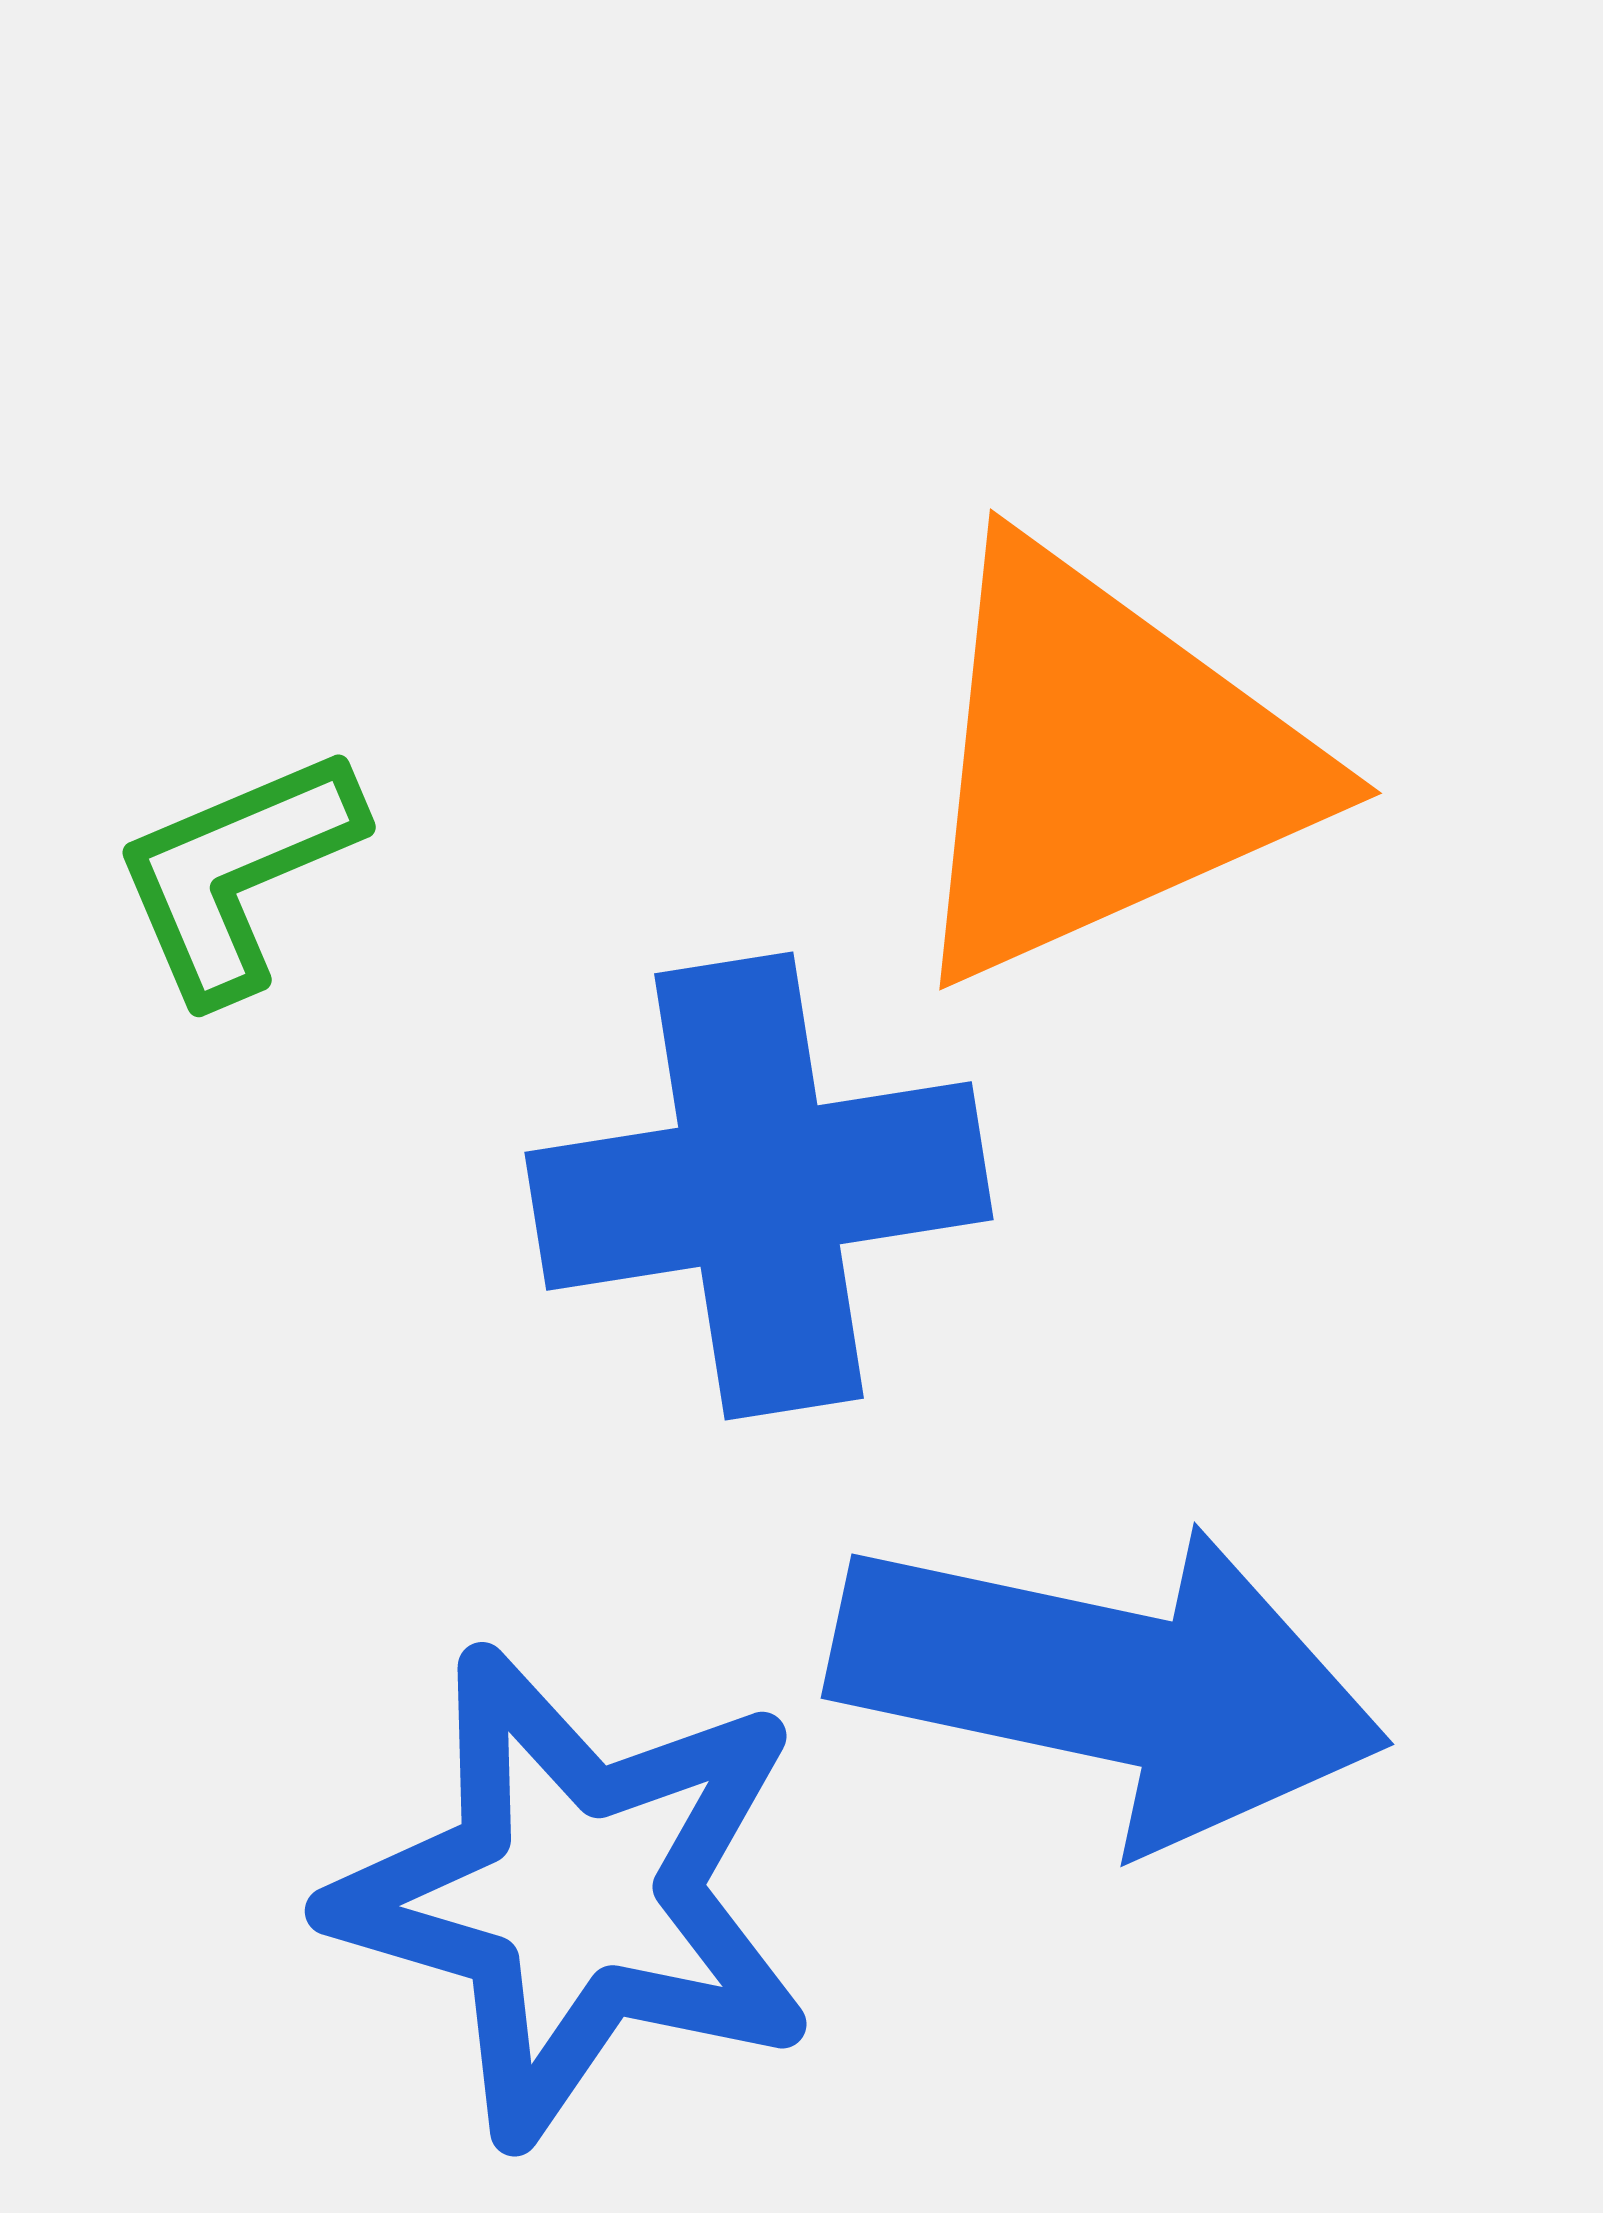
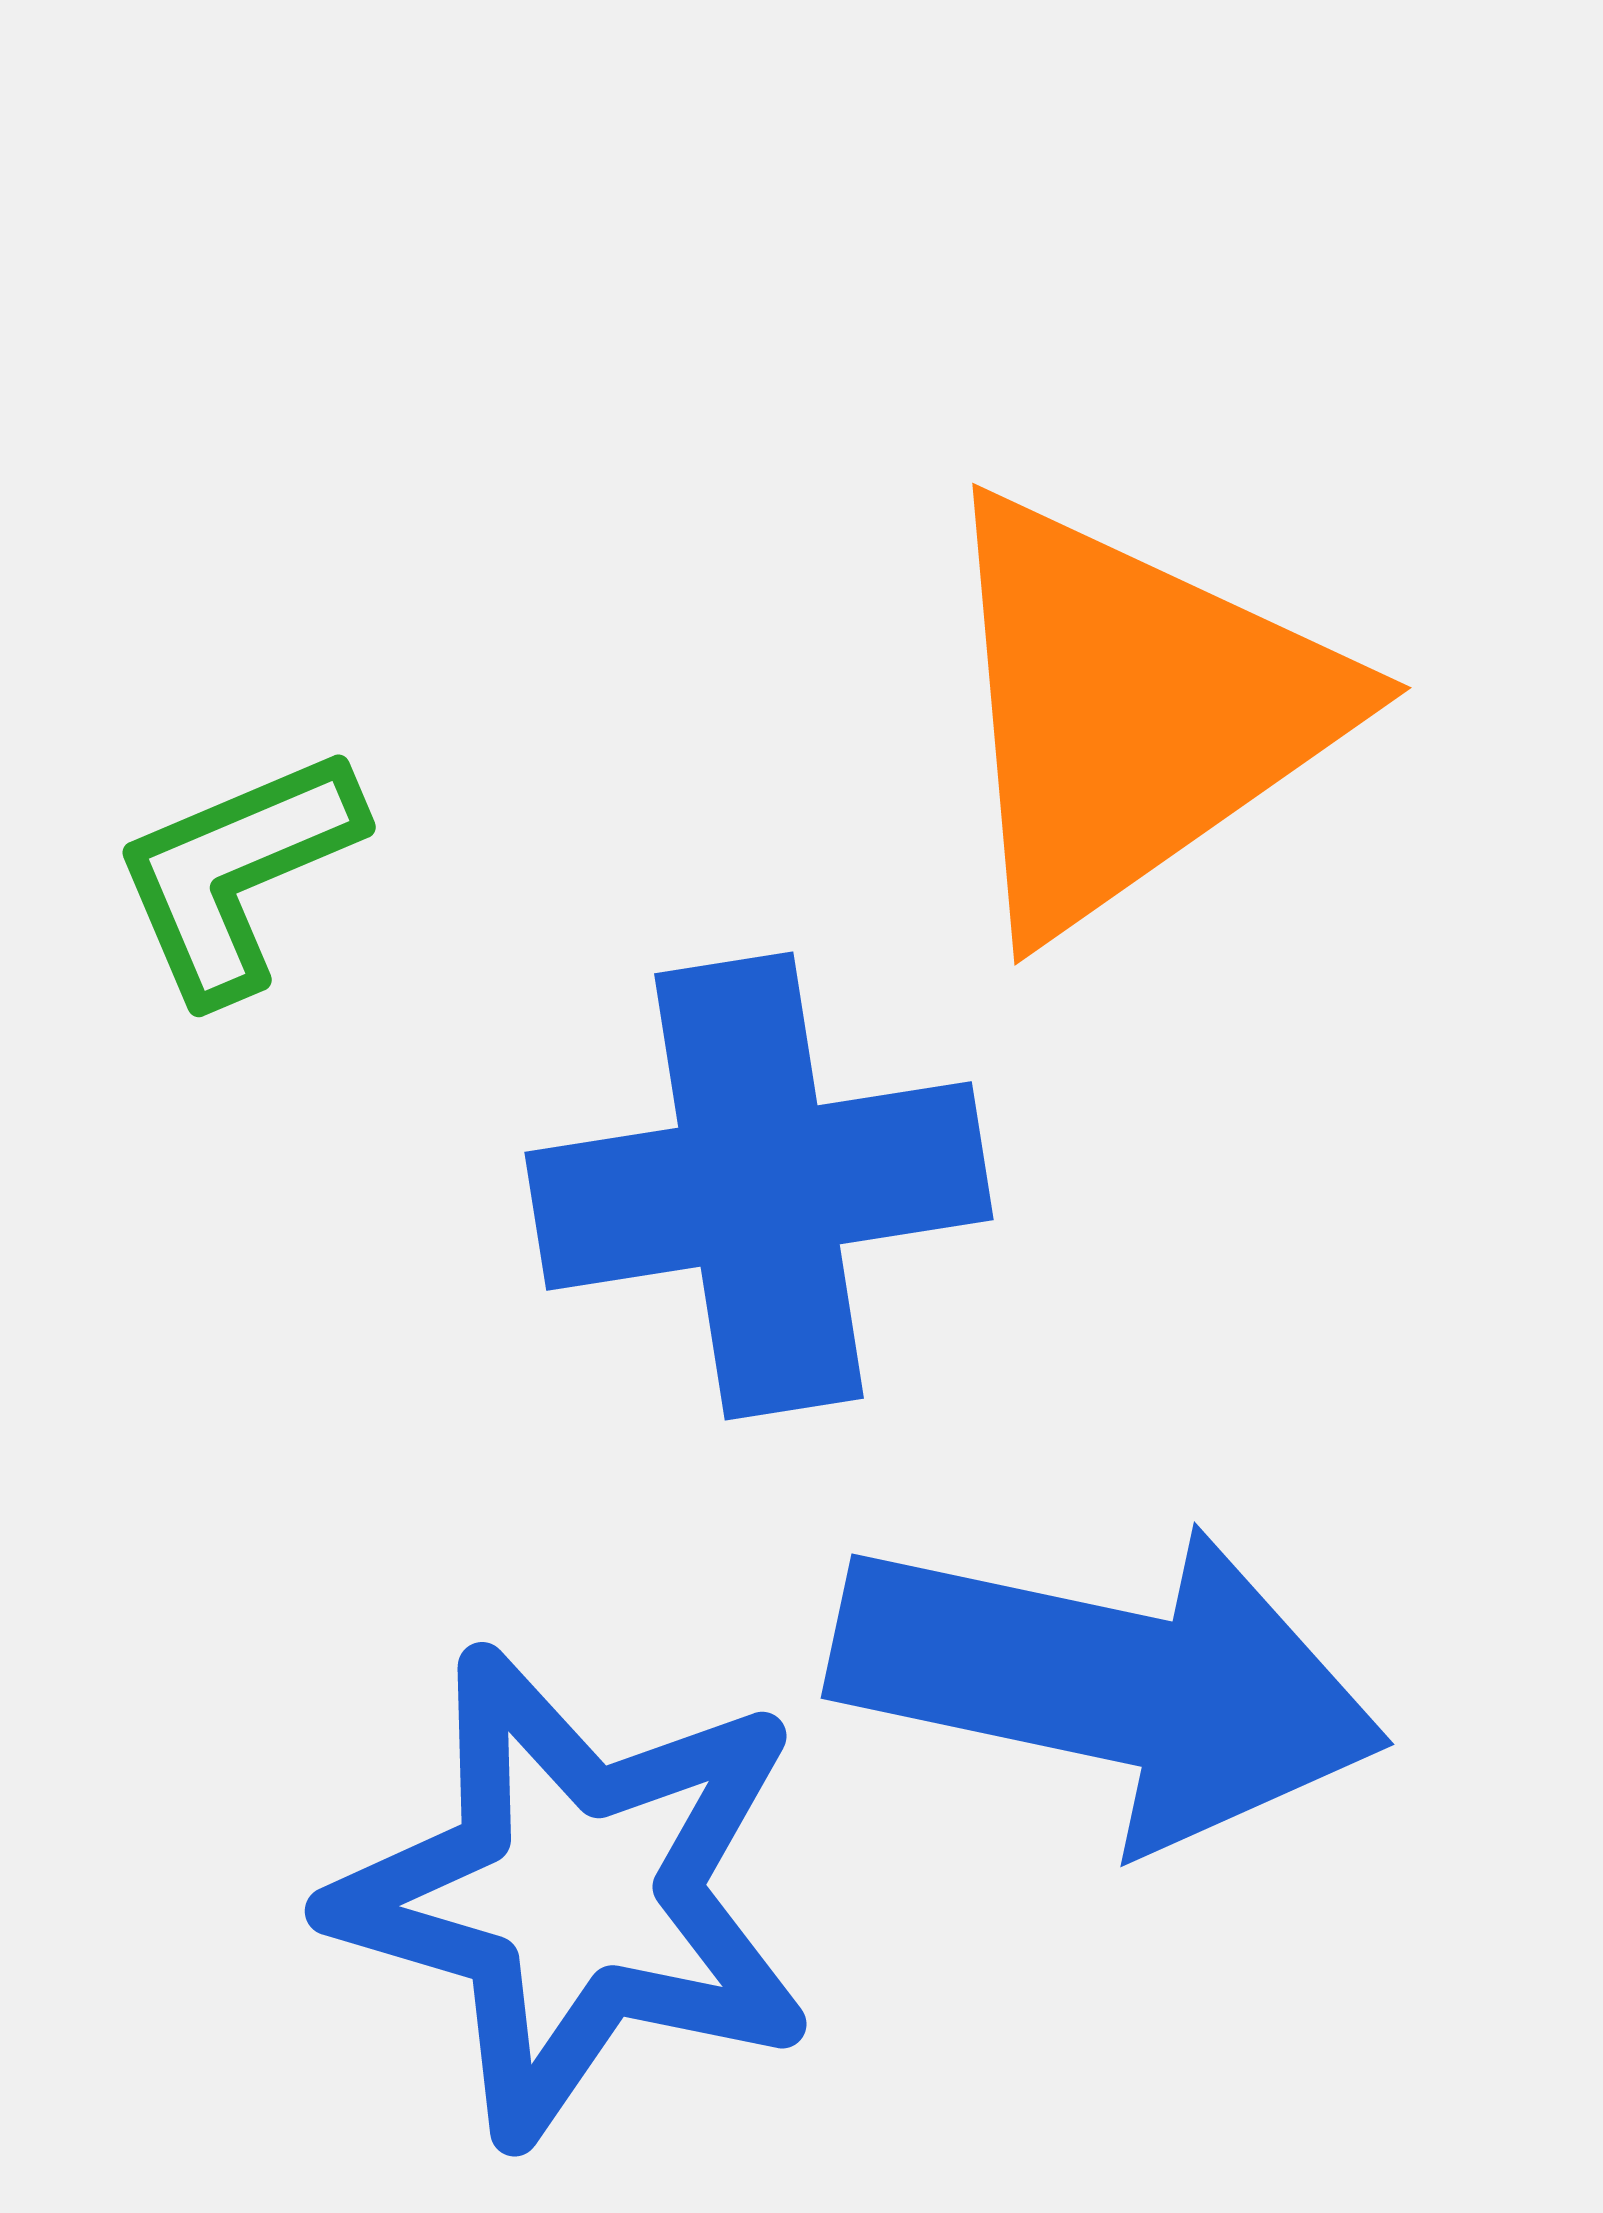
orange triangle: moved 29 px right, 52 px up; rotated 11 degrees counterclockwise
